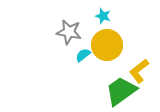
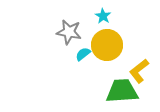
cyan star: rotated 14 degrees clockwise
cyan semicircle: moved 1 px up
green trapezoid: moved 1 px right; rotated 32 degrees clockwise
